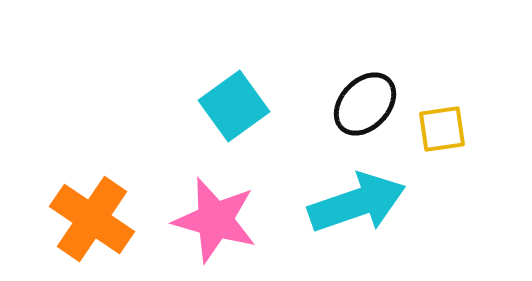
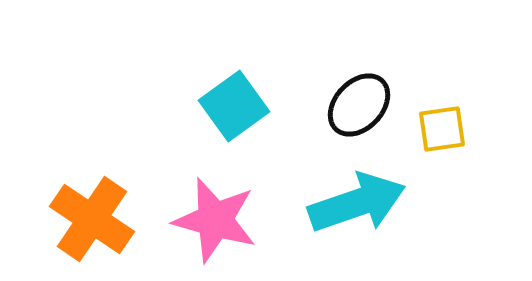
black ellipse: moved 6 px left, 1 px down
